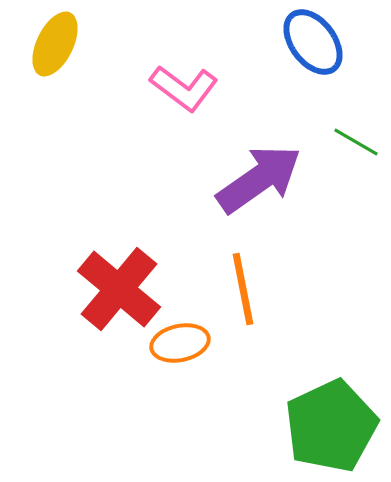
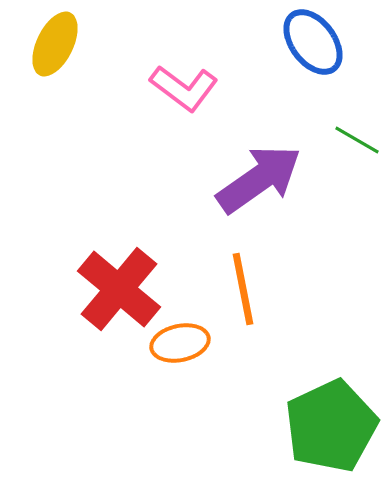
green line: moved 1 px right, 2 px up
